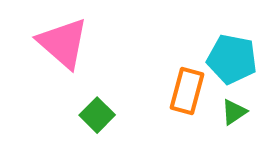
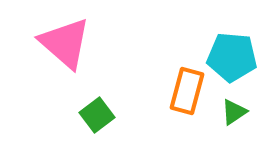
pink triangle: moved 2 px right
cyan pentagon: moved 2 px up; rotated 6 degrees counterclockwise
green square: rotated 8 degrees clockwise
